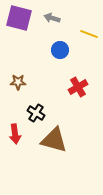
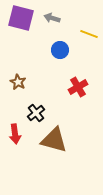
purple square: moved 2 px right
brown star: rotated 28 degrees clockwise
black cross: rotated 18 degrees clockwise
